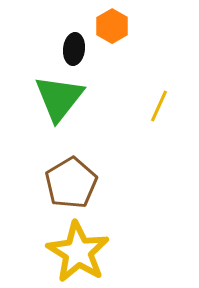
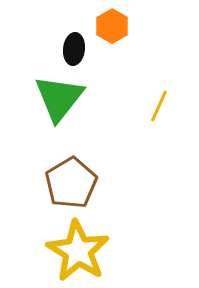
yellow star: moved 1 px up
